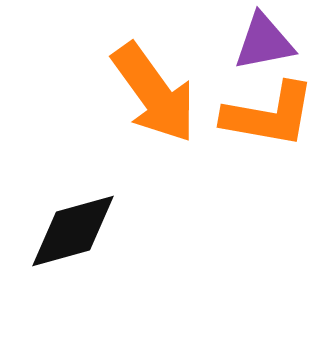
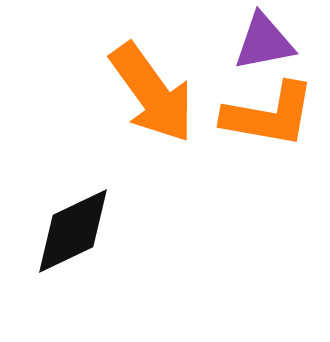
orange arrow: moved 2 px left
black diamond: rotated 10 degrees counterclockwise
